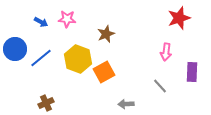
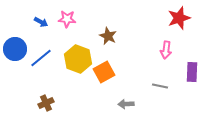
brown star: moved 2 px right, 2 px down; rotated 24 degrees counterclockwise
pink arrow: moved 2 px up
gray line: rotated 35 degrees counterclockwise
